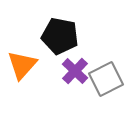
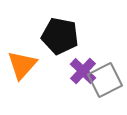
purple cross: moved 8 px right
gray square: moved 1 px left, 1 px down
